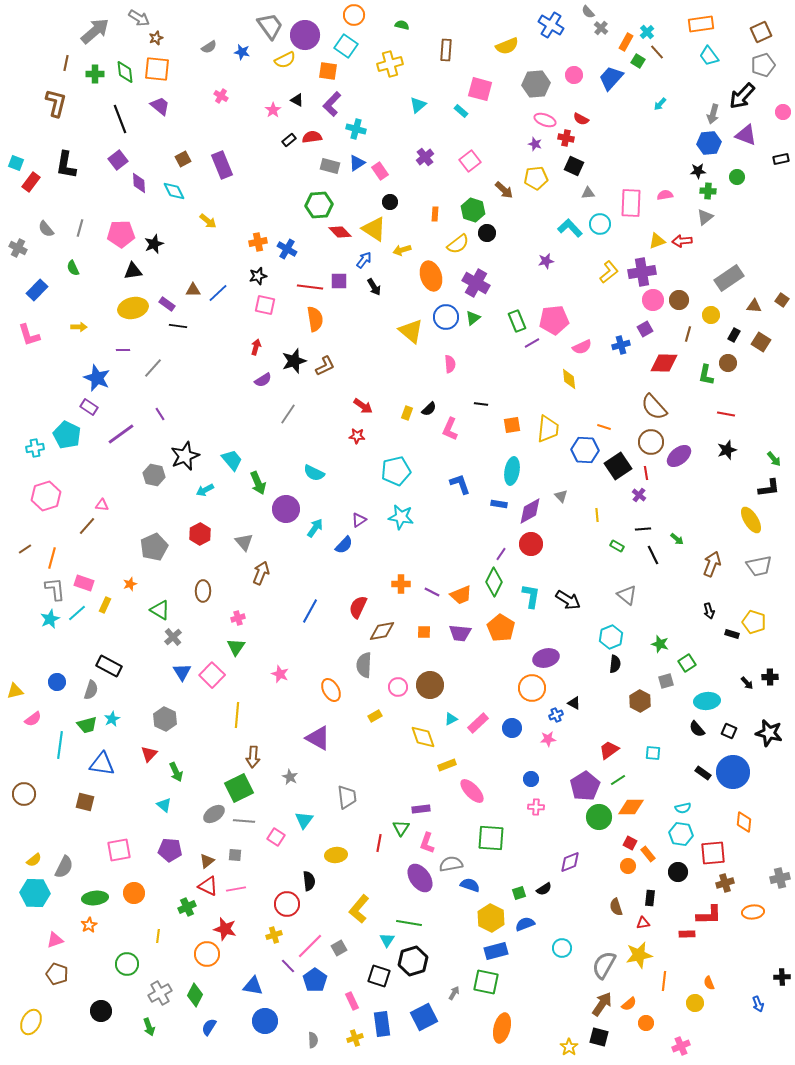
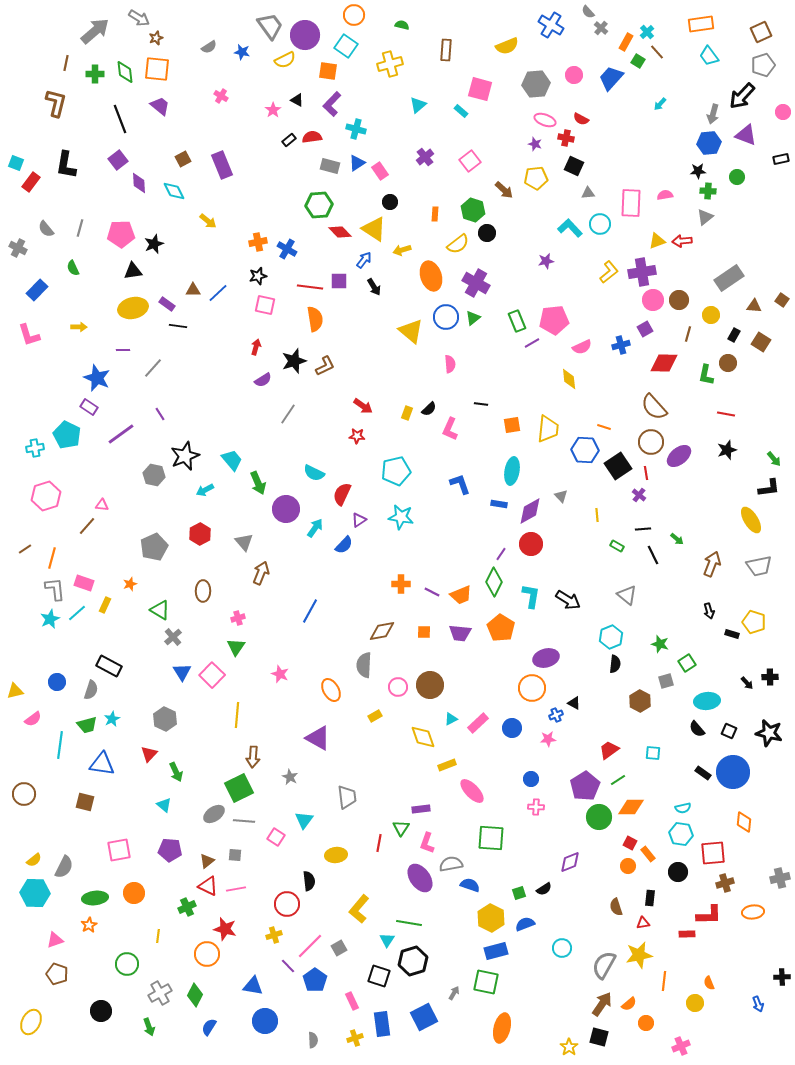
red semicircle at (358, 607): moved 16 px left, 113 px up
